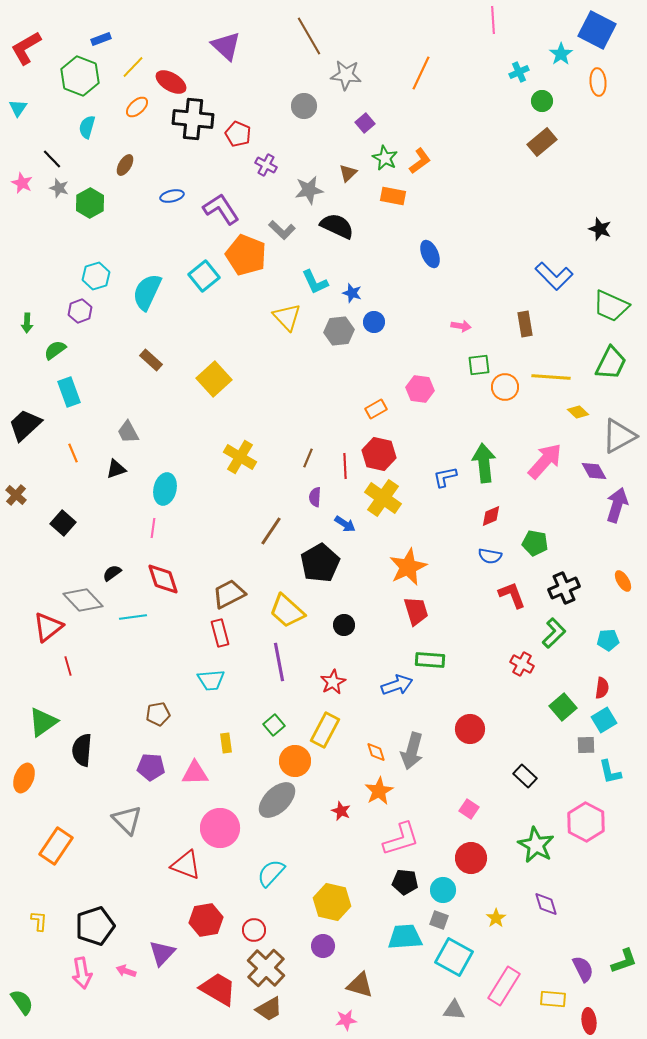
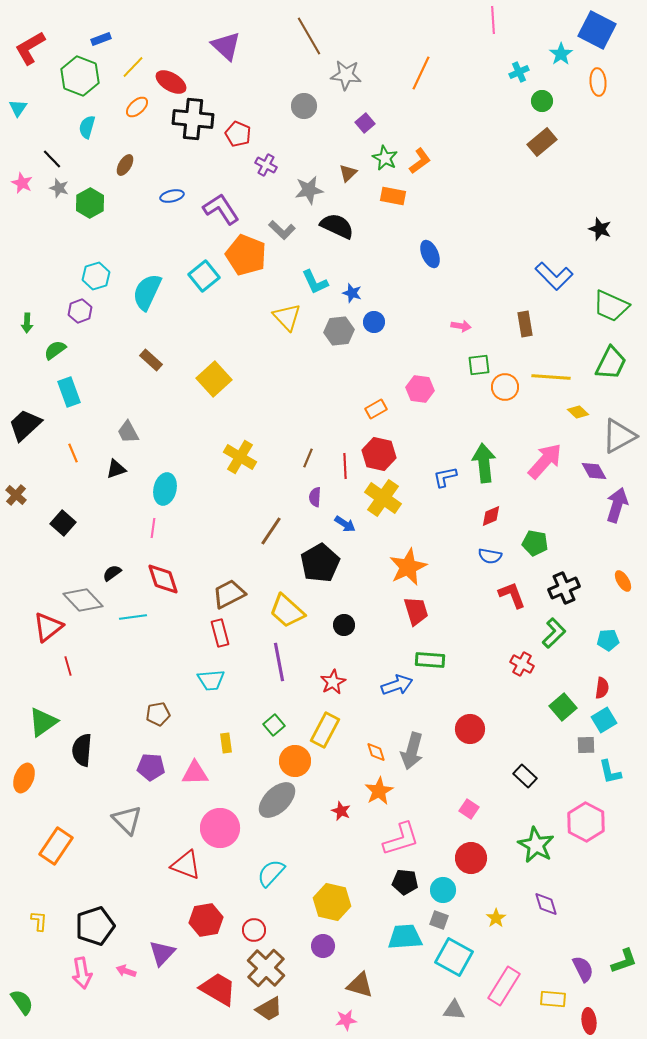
red L-shape at (26, 48): moved 4 px right
